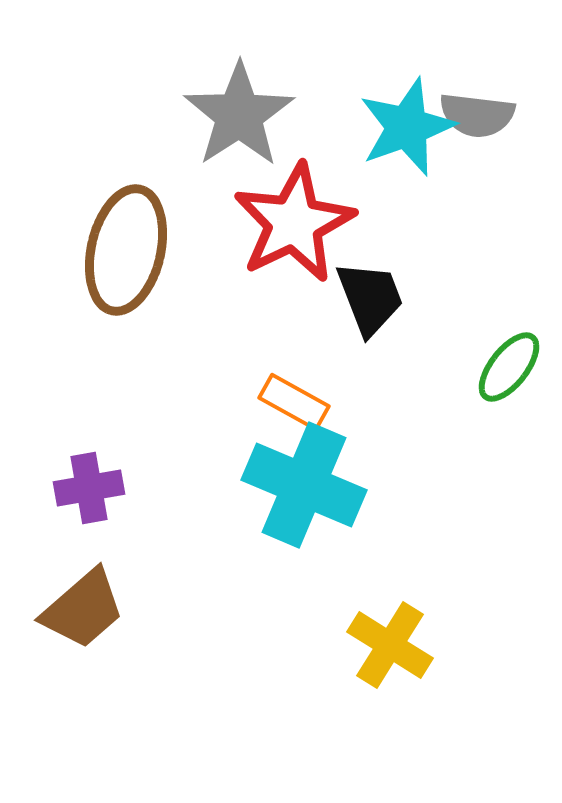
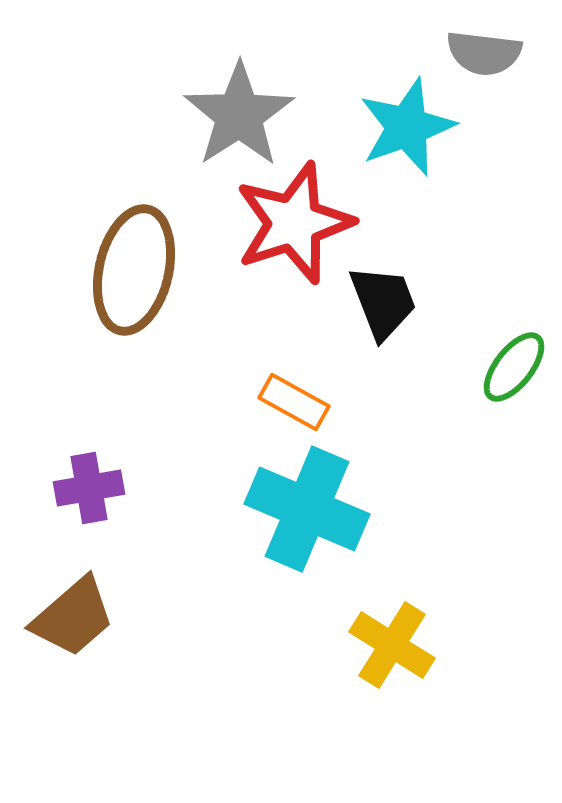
gray semicircle: moved 7 px right, 62 px up
red star: rotated 8 degrees clockwise
brown ellipse: moved 8 px right, 20 px down
black trapezoid: moved 13 px right, 4 px down
green ellipse: moved 5 px right
cyan cross: moved 3 px right, 24 px down
brown trapezoid: moved 10 px left, 8 px down
yellow cross: moved 2 px right
